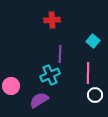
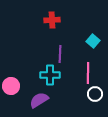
cyan cross: rotated 24 degrees clockwise
white circle: moved 1 px up
